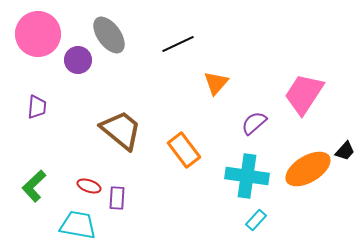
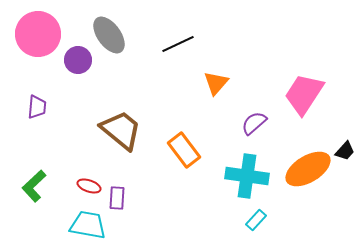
cyan trapezoid: moved 10 px right
